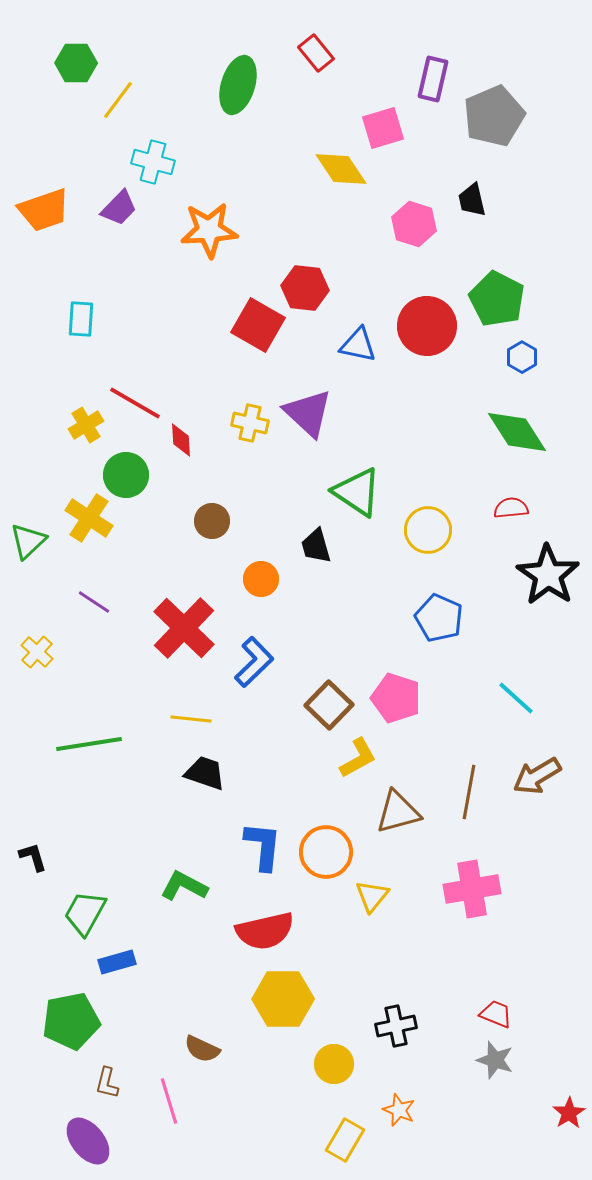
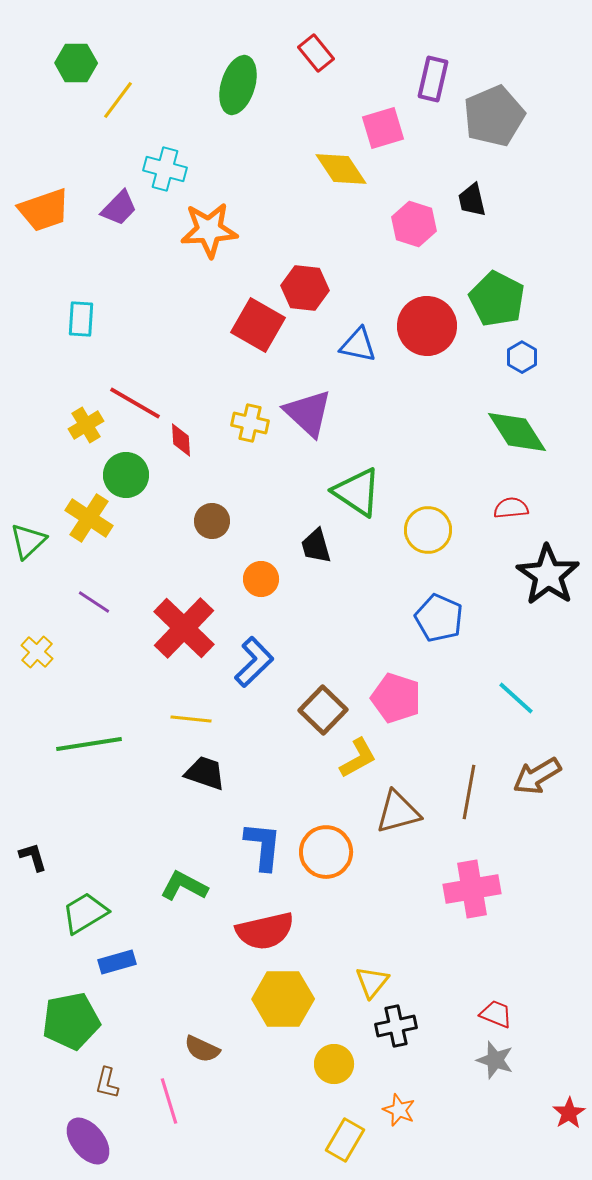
cyan cross at (153, 162): moved 12 px right, 7 px down
brown square at (329, 705): moved 6 px left, 5 px down
yellow triangle at (372, 896): moved 86 px down
green trapezoid at (85, 913): rotated 30 degrees clockwise
